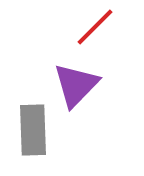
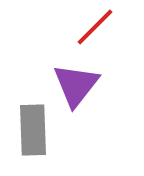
purple triangle: rotated 6 degrees counterclockwise
